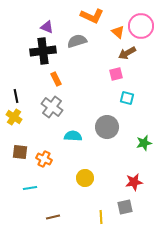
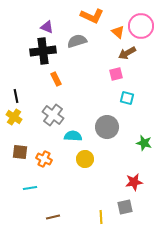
gray cross: moved 1 px right, 8 px down
green star: rotated 28 degrees clockwise
yellow circle: moved 19 px up
